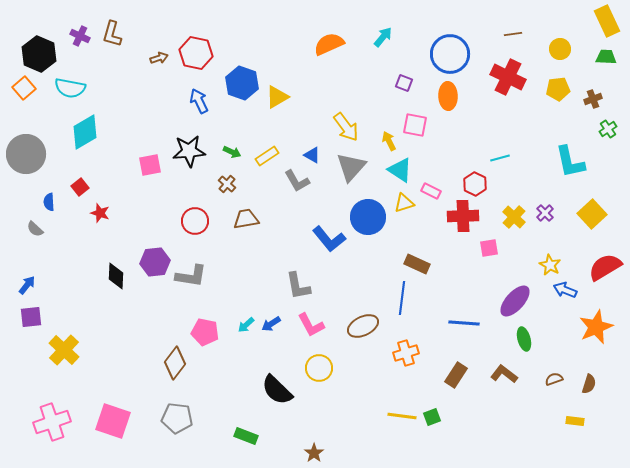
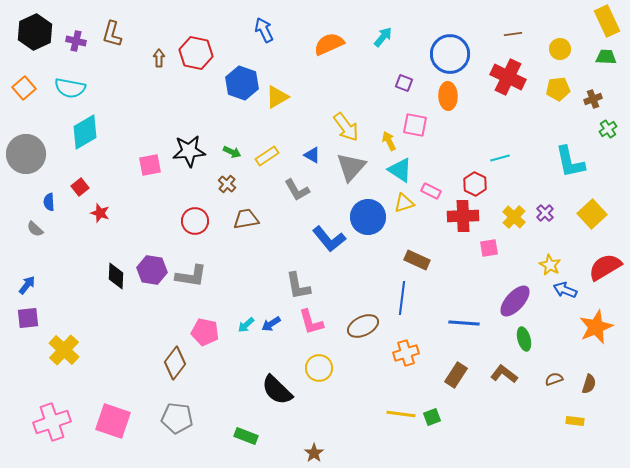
purple cross at (80, 36): moved 4 px left, 5 px down; rotated 12 degrees counterclockwise
black hexagon at (39, 54): moved 4 px left, 22 px up; rotated 12 degrees clockwise
brown arrow at (159, 58): rotated 72 degrees counterclockwise
blue arrow at (199, 101): moved 65 px right, 71 px up
gray L-shape at (297, 181): moved 9 px down
purple hexagon at (155, 262): moved 3 px left, 8 px down; rotated 16 degrees clockwise
brown rectangle at (417, 264): moved 4 px up
purple square at (31, 317): moved 3 px left, 1 px down
pink L-shape at (311, 325): moved 3 px up; rotated 12 degrees clockwise
yellow line at (402, 416): moved 1 px left, 2 px up
